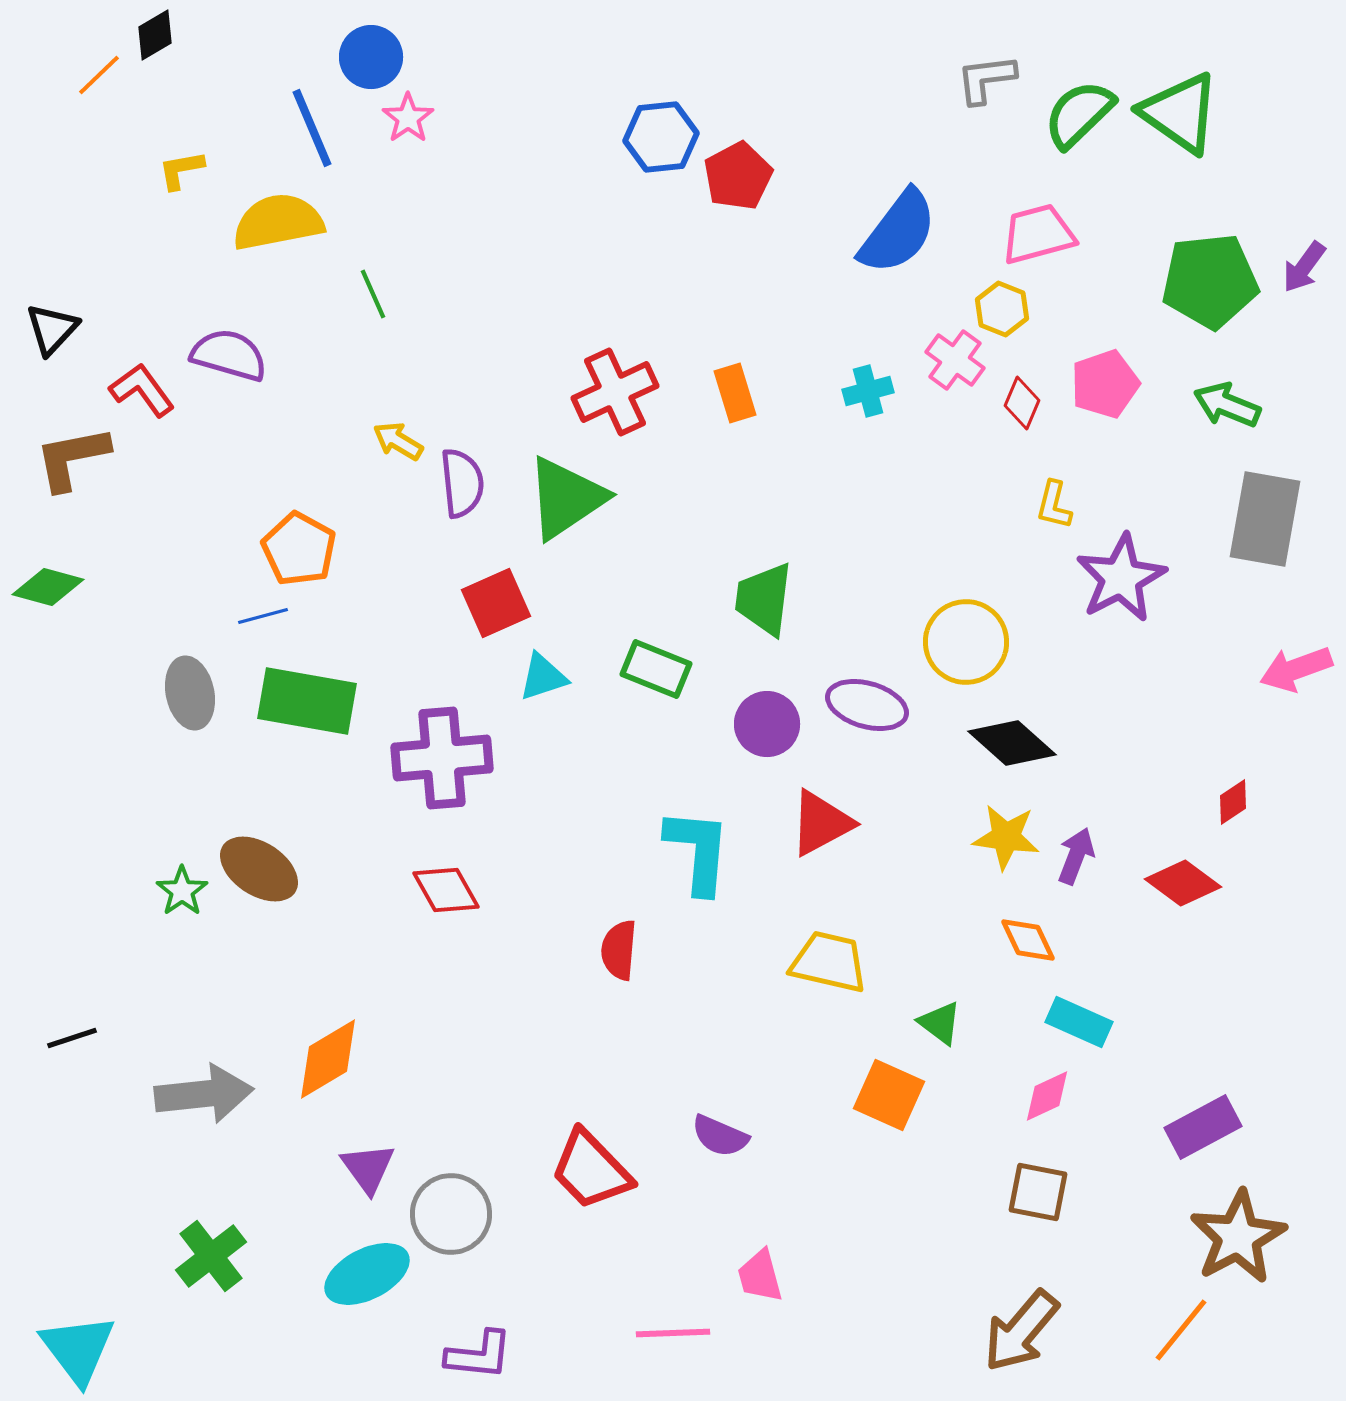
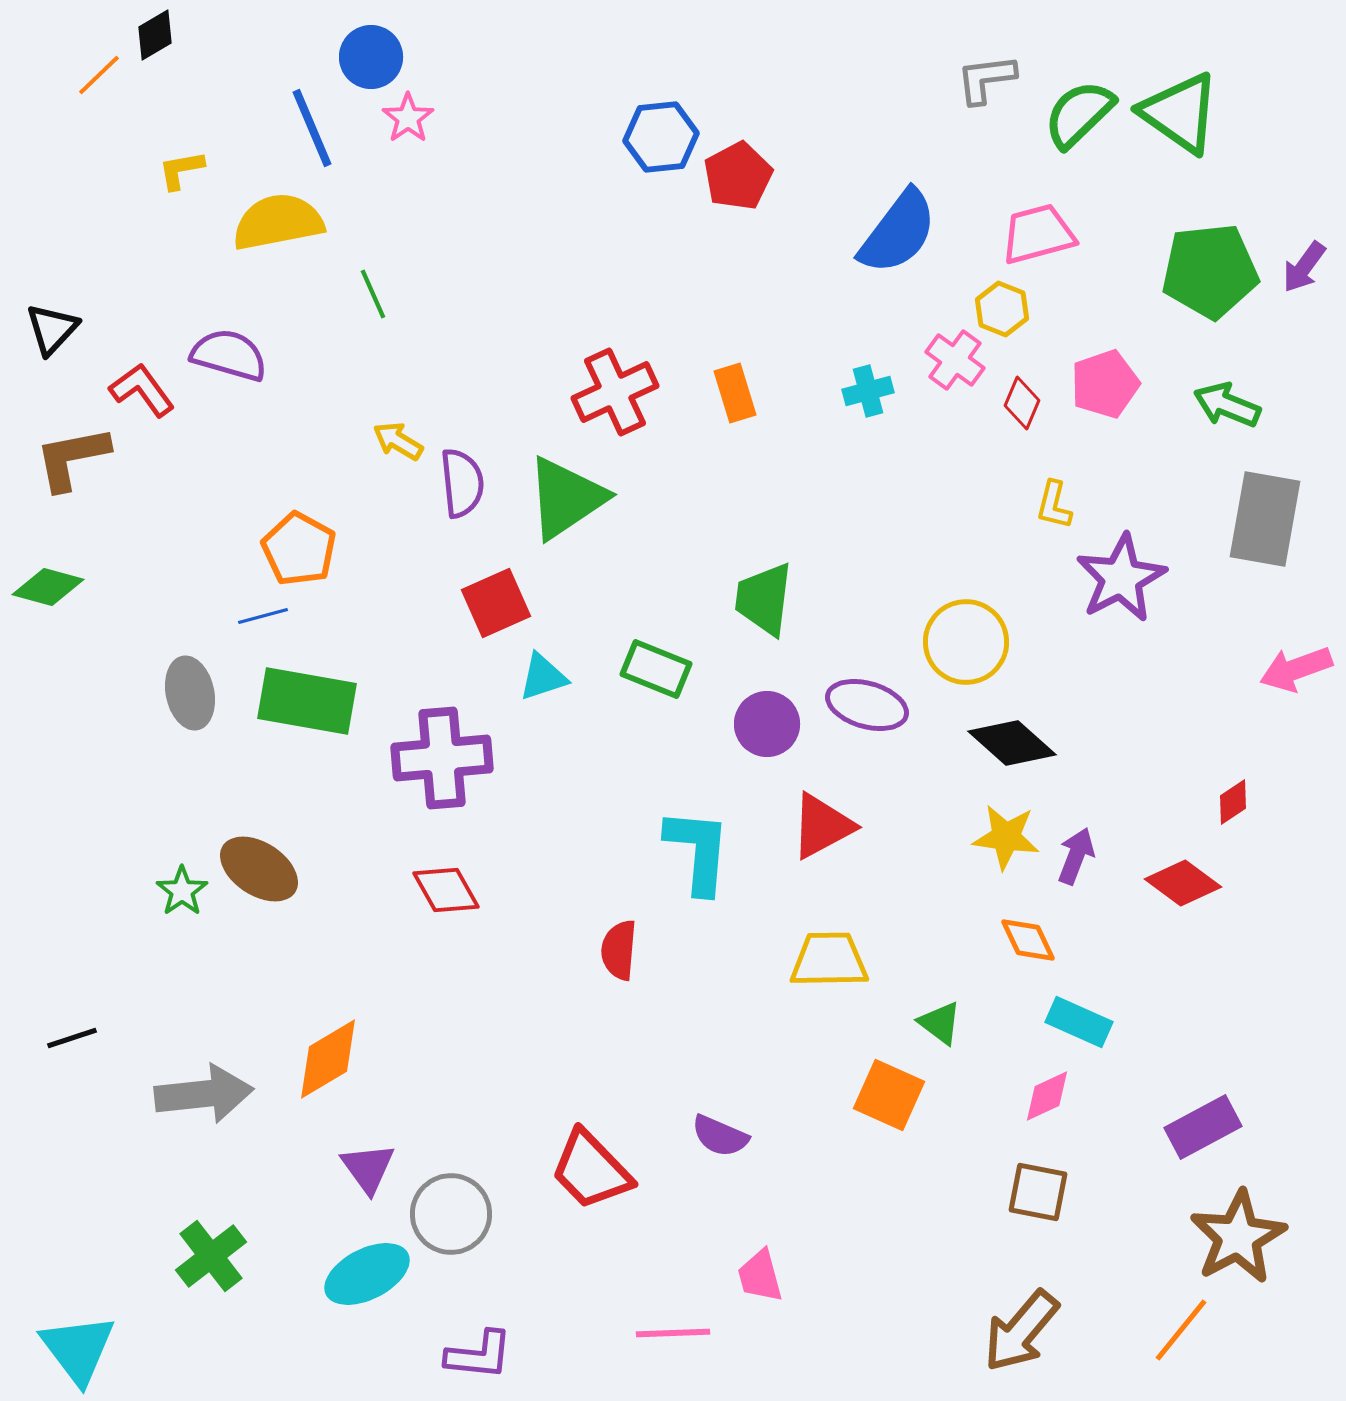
green pentagon at (1210, 281): moved 10 px up
red triangle at (821, 823): moved 1 px right, 3 px down
yellow trapezoid at (829, 962): moved 2 px up; rotated 14 degrees counterclockwise
